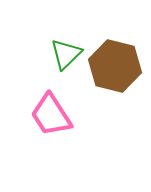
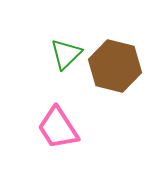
pink trapezoid: moved 7 px right, 13 px down
